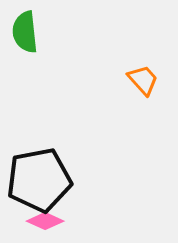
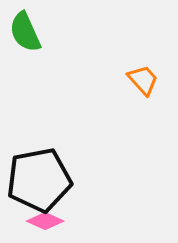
green semicircle: rotated 18 degrees counterclockwise
